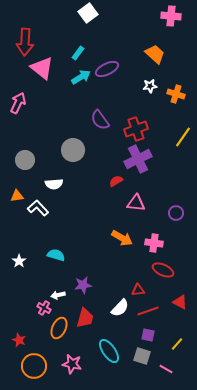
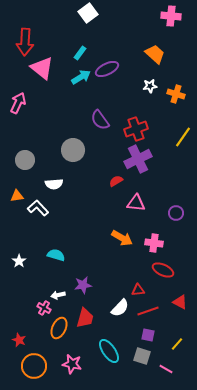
cyan rectangle at (78, 53): moved 2 px right
